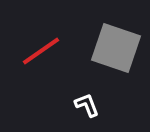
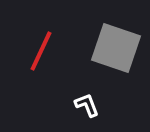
red line: rotated 30 degrees counterclockwise
